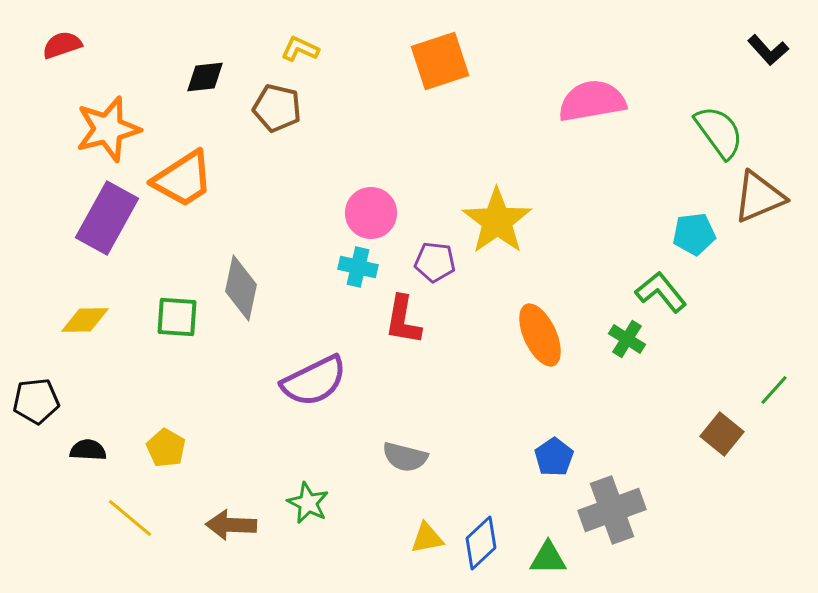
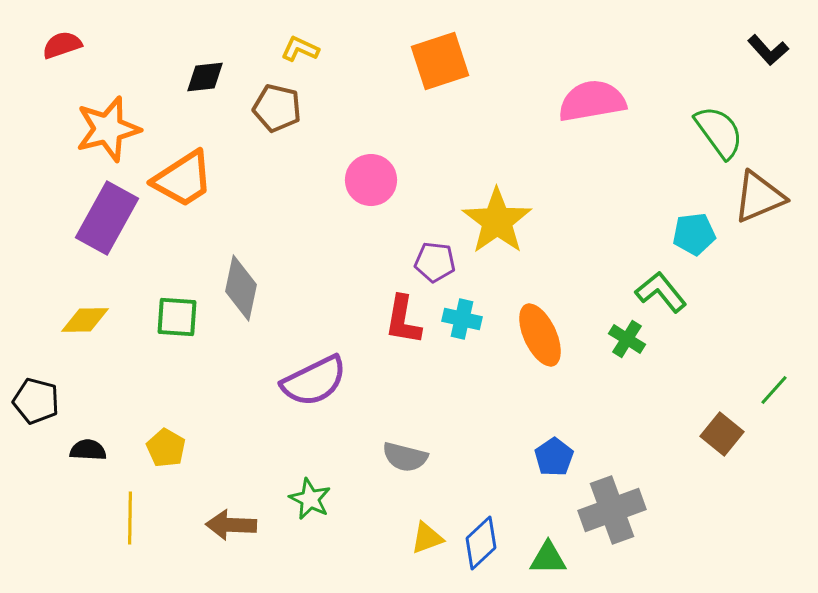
pink circle: moved 33 px up
cyan cross: moved 104 px right, 52 px down
black pentagon: rotated 21 degrees clockwise
green star: moved 2 px right, 4 px up
yellow line: rotated 51 degrees clockwise
yellow triangle: rotated 9 degrees counterclockwise
